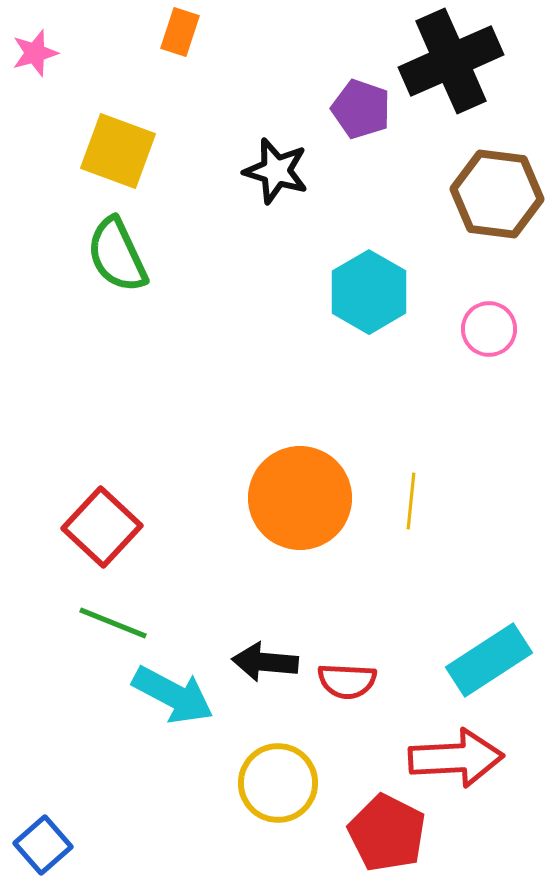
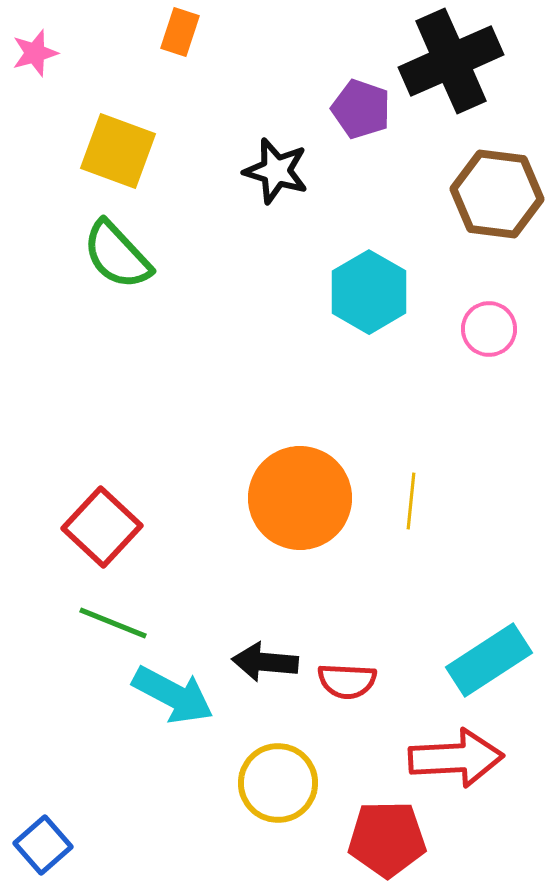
green semicircle: rotated 18 degrees counterclockwise
red pentagon: moved 6 px down; rotated 28 degrees counterclockwise
